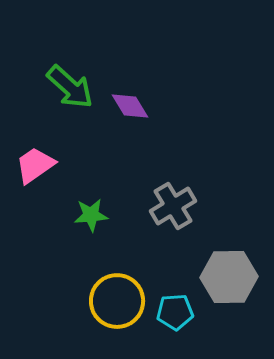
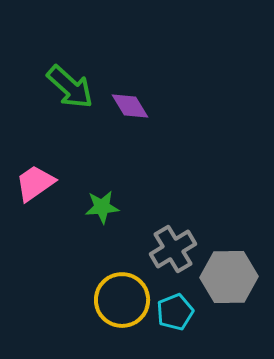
pink trapezoid: moved 18 px down
gray cross: moved 43 px down
green star: moved 11 px right, 8 px up
yellow circle: moved 5 px right, 1 px up
cyan pentagon: rotated 18 degrees counterclockwise
